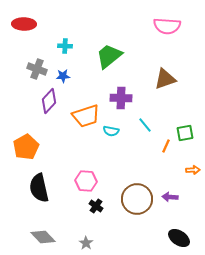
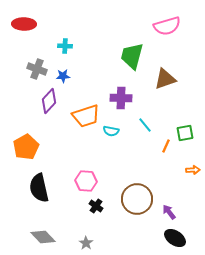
pink semicircle: rotated 20 degrees counterclockwise
green trapezoid: moved 23 px right; rotated 36 degrees counterclockwise
purple arrow: moved 1 px left, 15 px down; rotated 49 degrees clockwise
black ellipse: moved 4 px left
